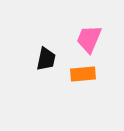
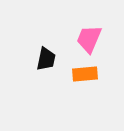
orange rectangle: moved 2 px right
